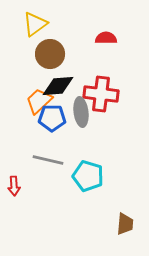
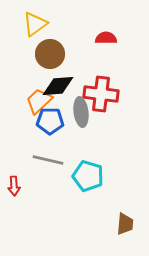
blue pentagon: moved 2 px left, 3 px down
